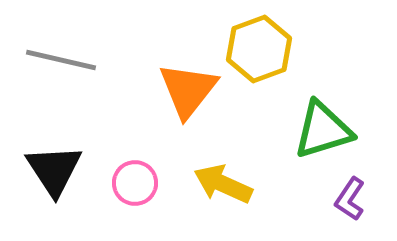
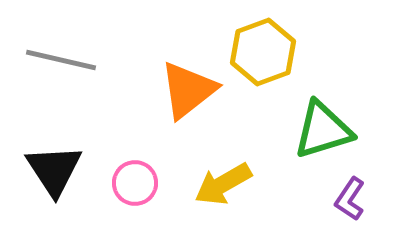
yellow hexagon: moved 4 px right, 3 px down
orange triangle: rotated 14 degrees clockwise
yellow arrow: rotated 54 degrees counterclockwise
